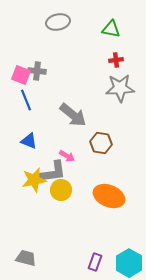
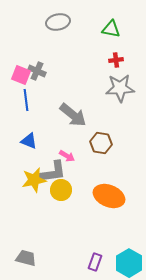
gray cross: rotated 18 degrees clockwise
blue line: rotated 15 degrees clockwise
